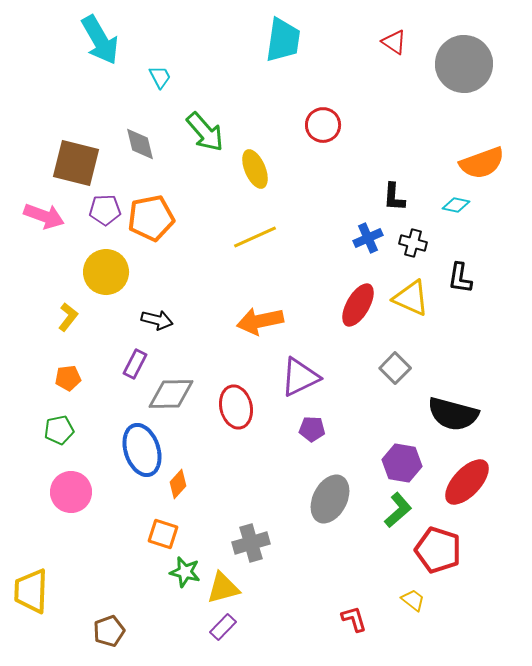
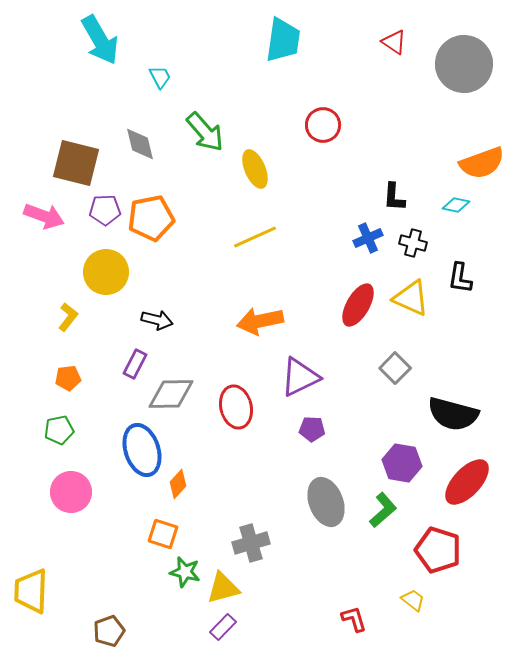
gray ellipse at (330, 499): moved 4 px left, 3 px down; rotated 48 degrees counterclockwise
green L-shape at (398, 510): moved 15 px left
